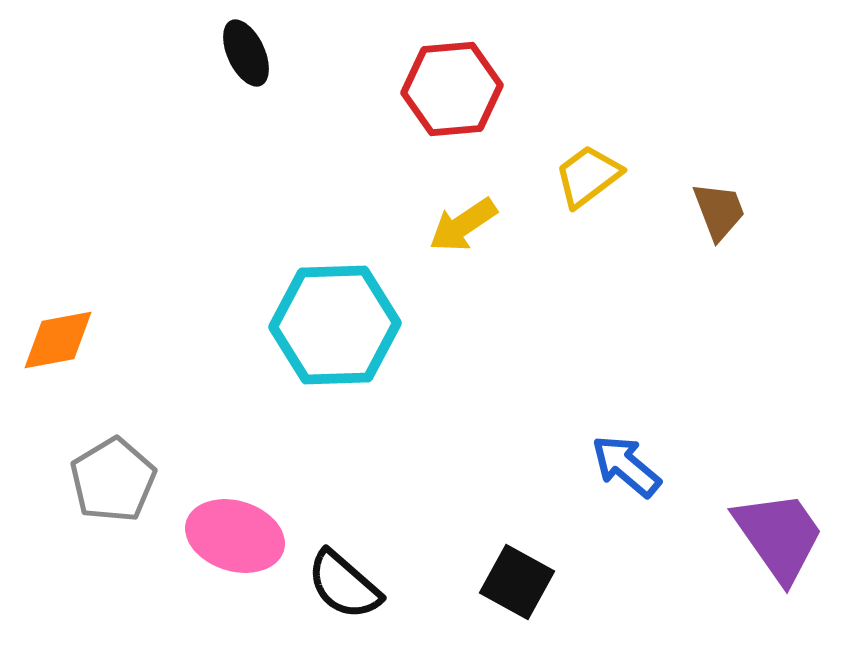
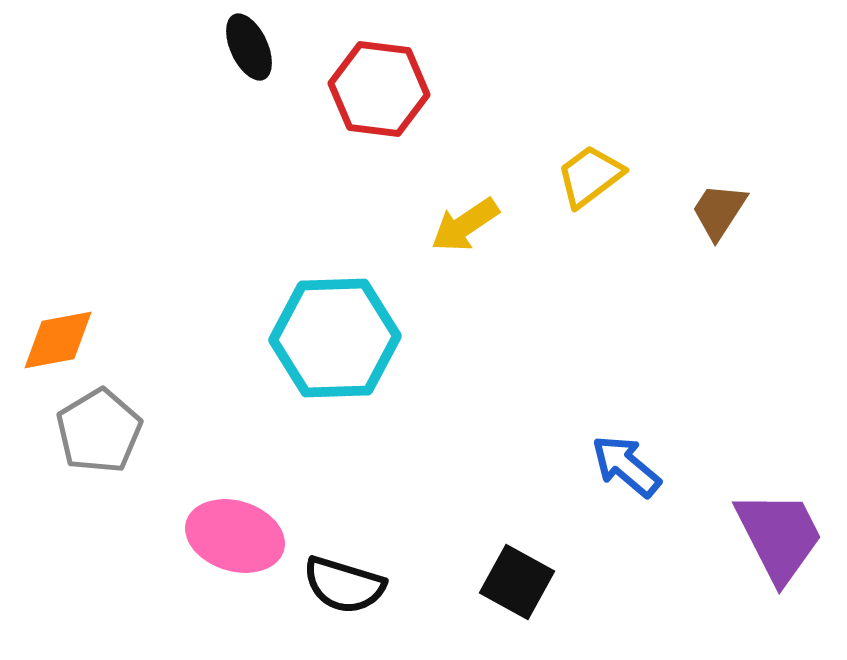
black ellipse: moved 3 px right, 6 px up
red hexagon: moved 73 px left; rotated 12 degrees clockwise
yellow trapezoid: moved 2 px right
brown trapezoid: rotated 126 degrees counterclockwise
yellow arrow: moved 2 px right
cyan hexagon: moved 13 px down
gray pentagon: moved 14 px left, 49 px up
purple trapezoid: rotated 8 degrees clockwise
black semicircle: rotated 24 degrees counterclockwise
